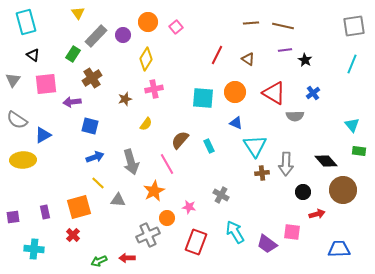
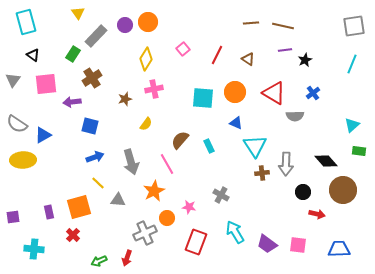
pink square at (176, 27): moved 7 px right, 22 px down
purple circle at (123, 35): moved 2 px right, 10 px up
black star at (305, 60): rotated 16 degrees clockwise
gray semicircle at (17, 120): moved 4 px down
cyan triangle at (352, 125): rotated 28 degrees clockwise
purple rectangle at (45, 212): moved 4 px right
red arrow at (317, 214): rotated 28 degrees clockwise
pink square at (292, 232): moved 6 px right, 13 px down
gray cross at (148, 235): moved 3 px left, 2 px up
red arrow at (127, 258): rotated 70 degrees counterclockwise
